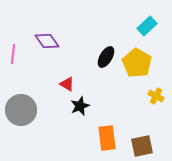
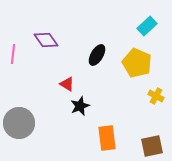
purple diamond: moved 1 px left, 1 px up
black ellipse: moved 9 px left, 2 px up
yellow pentagon: rotated 8 degrees counterclockwise
gray circle: moved 2 px left, 13 px down
brown square: moved 10 px right
